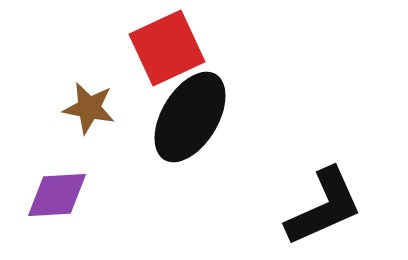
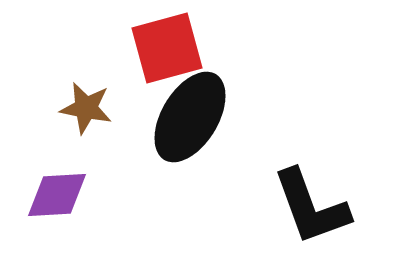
red square: rotated 10 degrees clockwise
brown star: moved 3 px left
black L-shape: moved 13 px left; rotated 94 degrees clockwise
